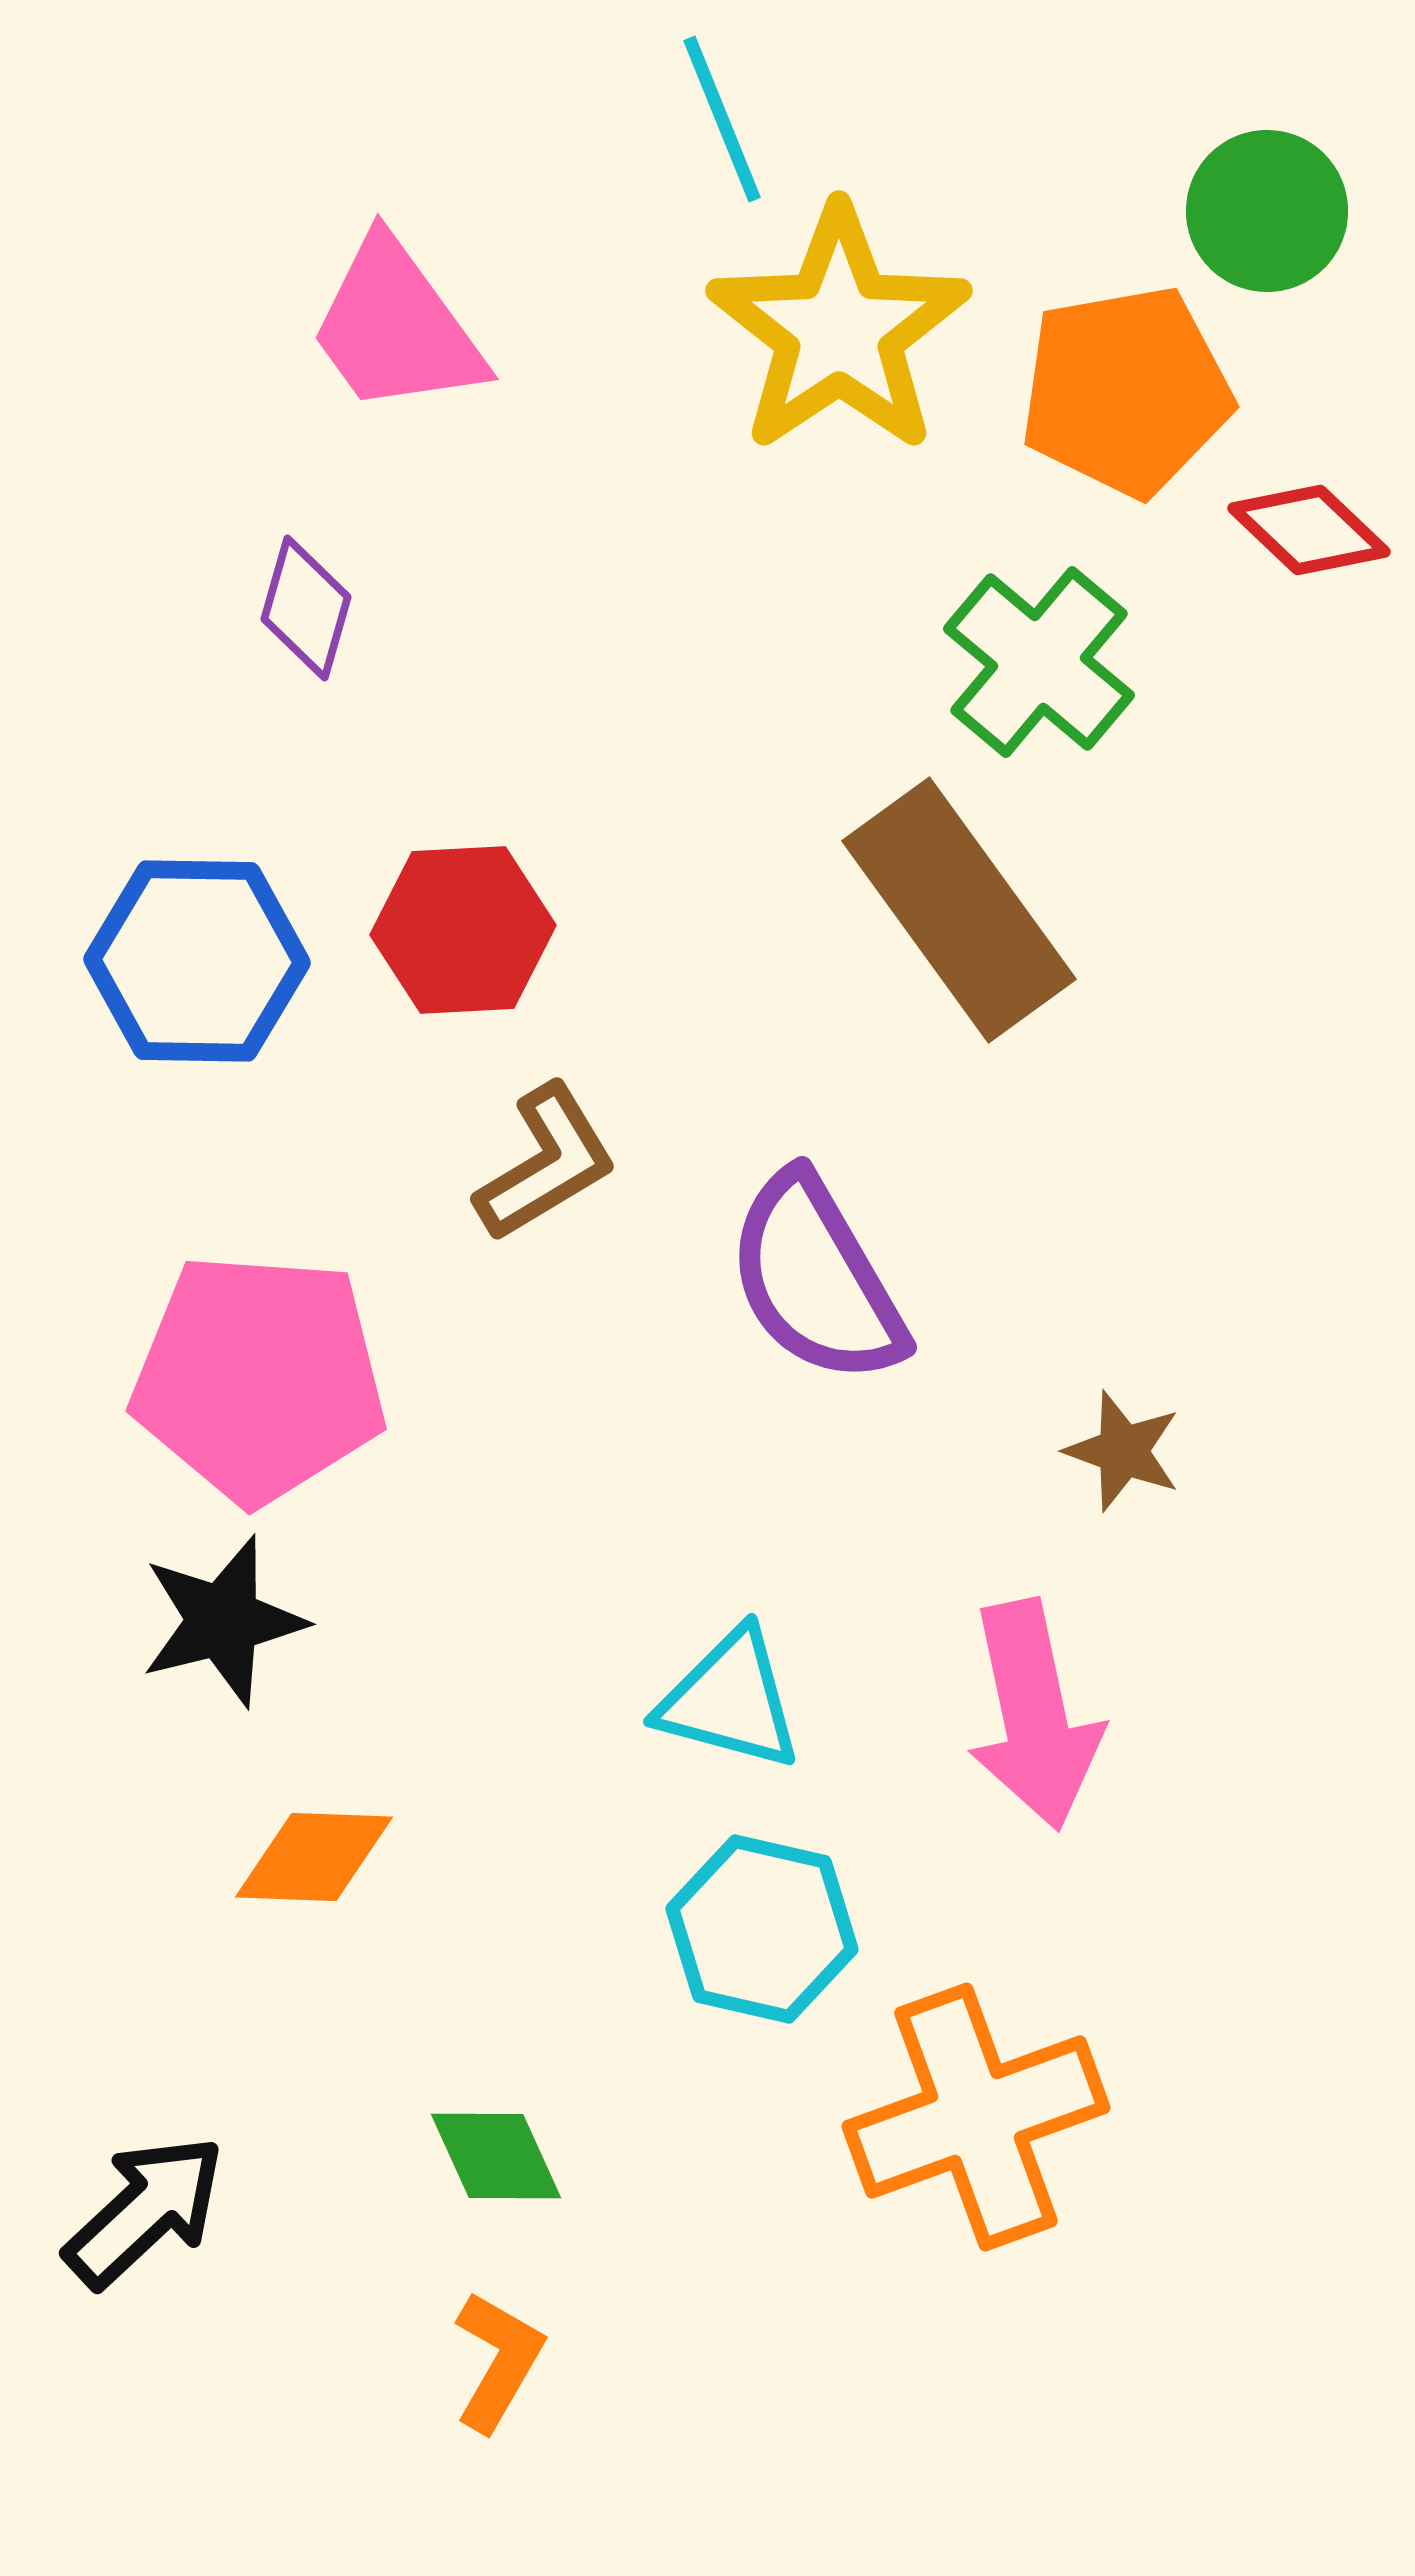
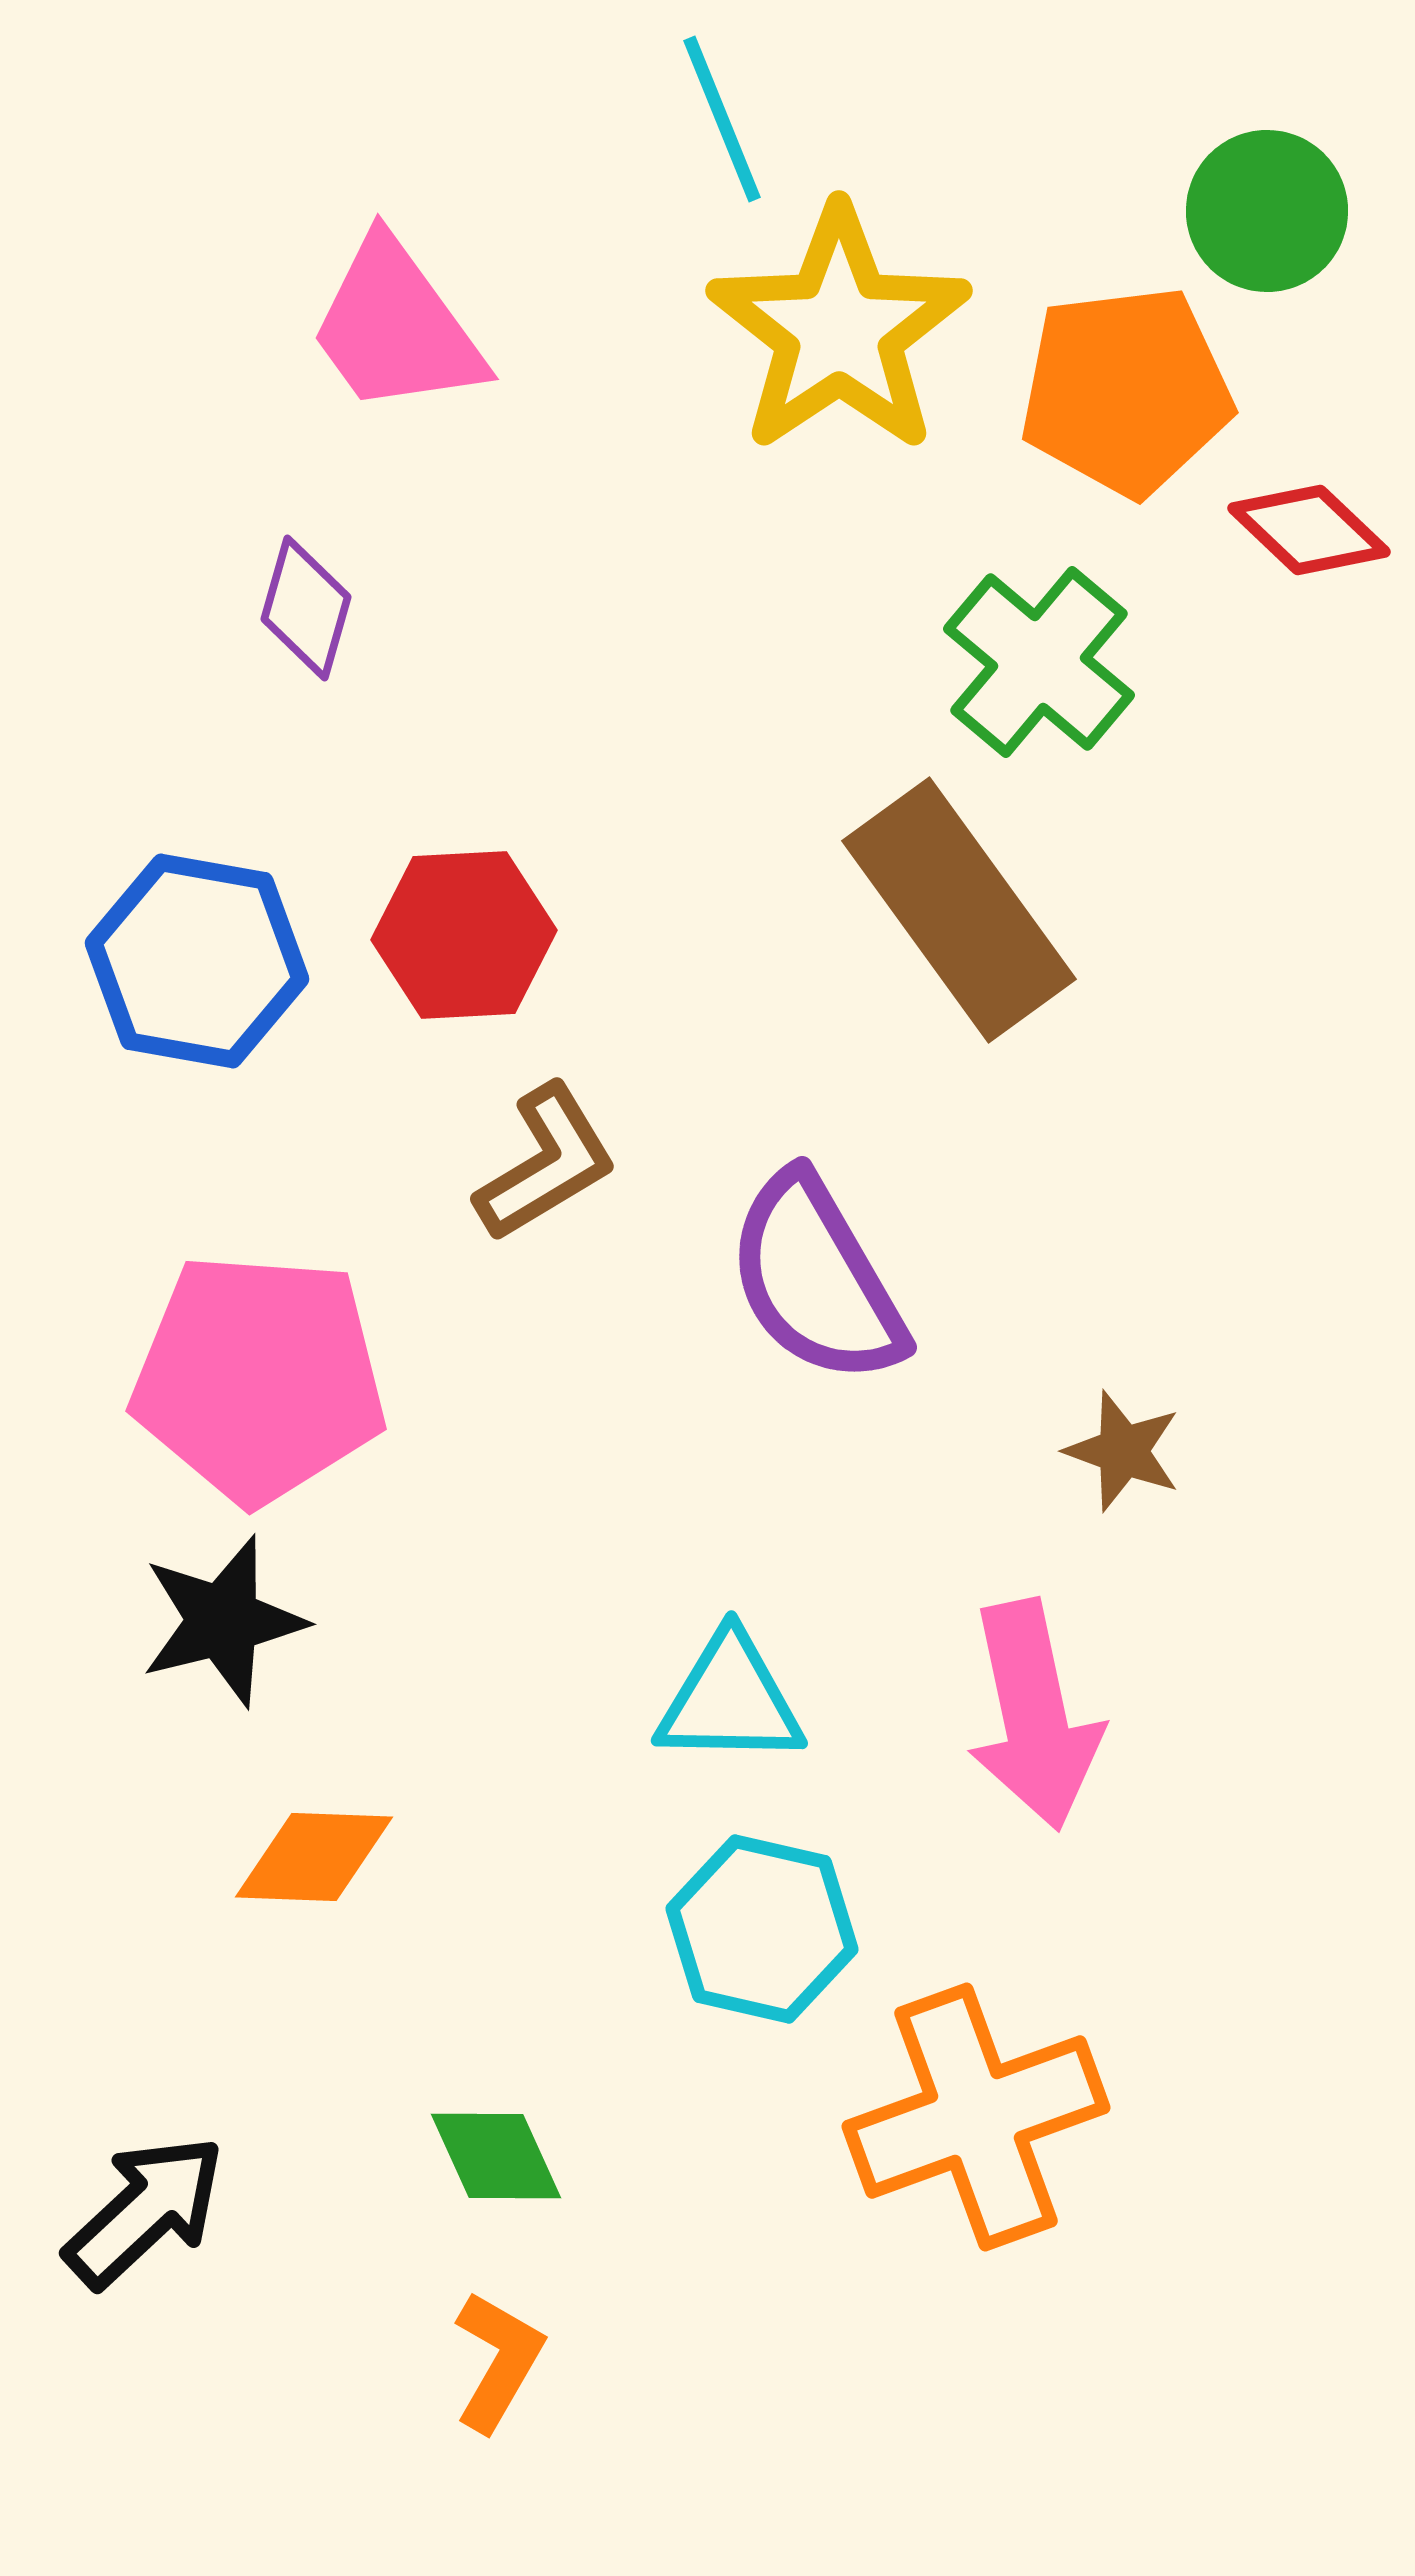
orange pentagon: rotated 3 degrees clockwise
red hexagon: moved 1 px right, 5 px down
blue hexagon: rotated 9 degrees clockwise
cyan triangle: rotated 14 degrees counterclockwise
